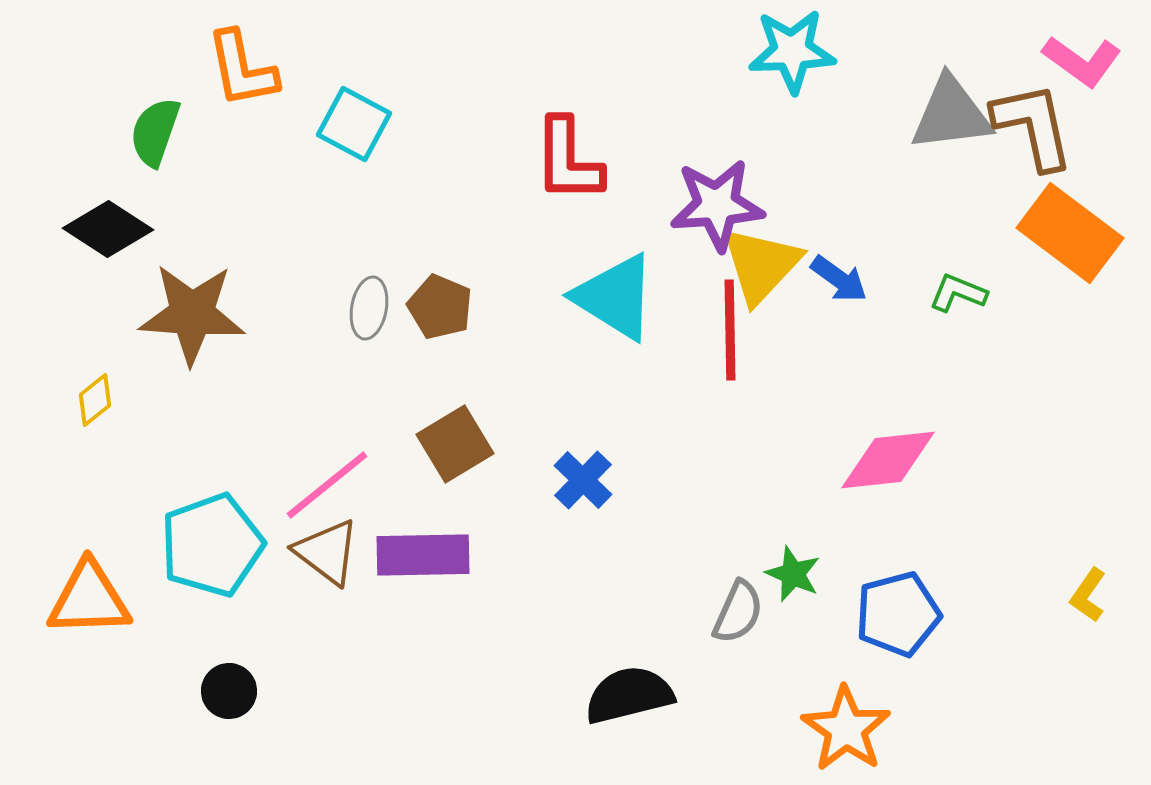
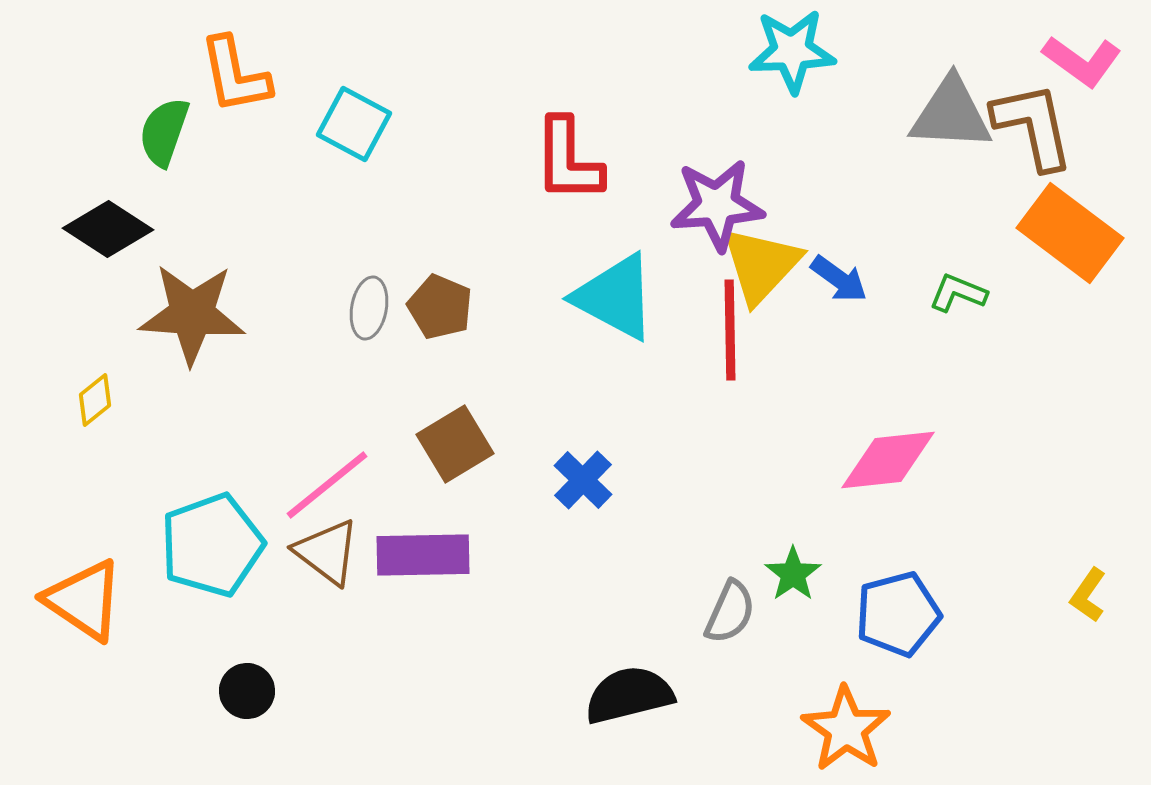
orange L-shape: moved 7 px left, 6 px down
gray triangle: rotated 10 degrees clockwise
green semicircle: moved 9 px right
cyan triangle: rotated 4 degrees counterclockwise
green star: rotated 14 degrees clockwise
orange triangle: moved 5 px left, 1 px down; rotated 36 degrees clockwise
gray semicircle: moved 8 px left
black circle: moved 18 px right
